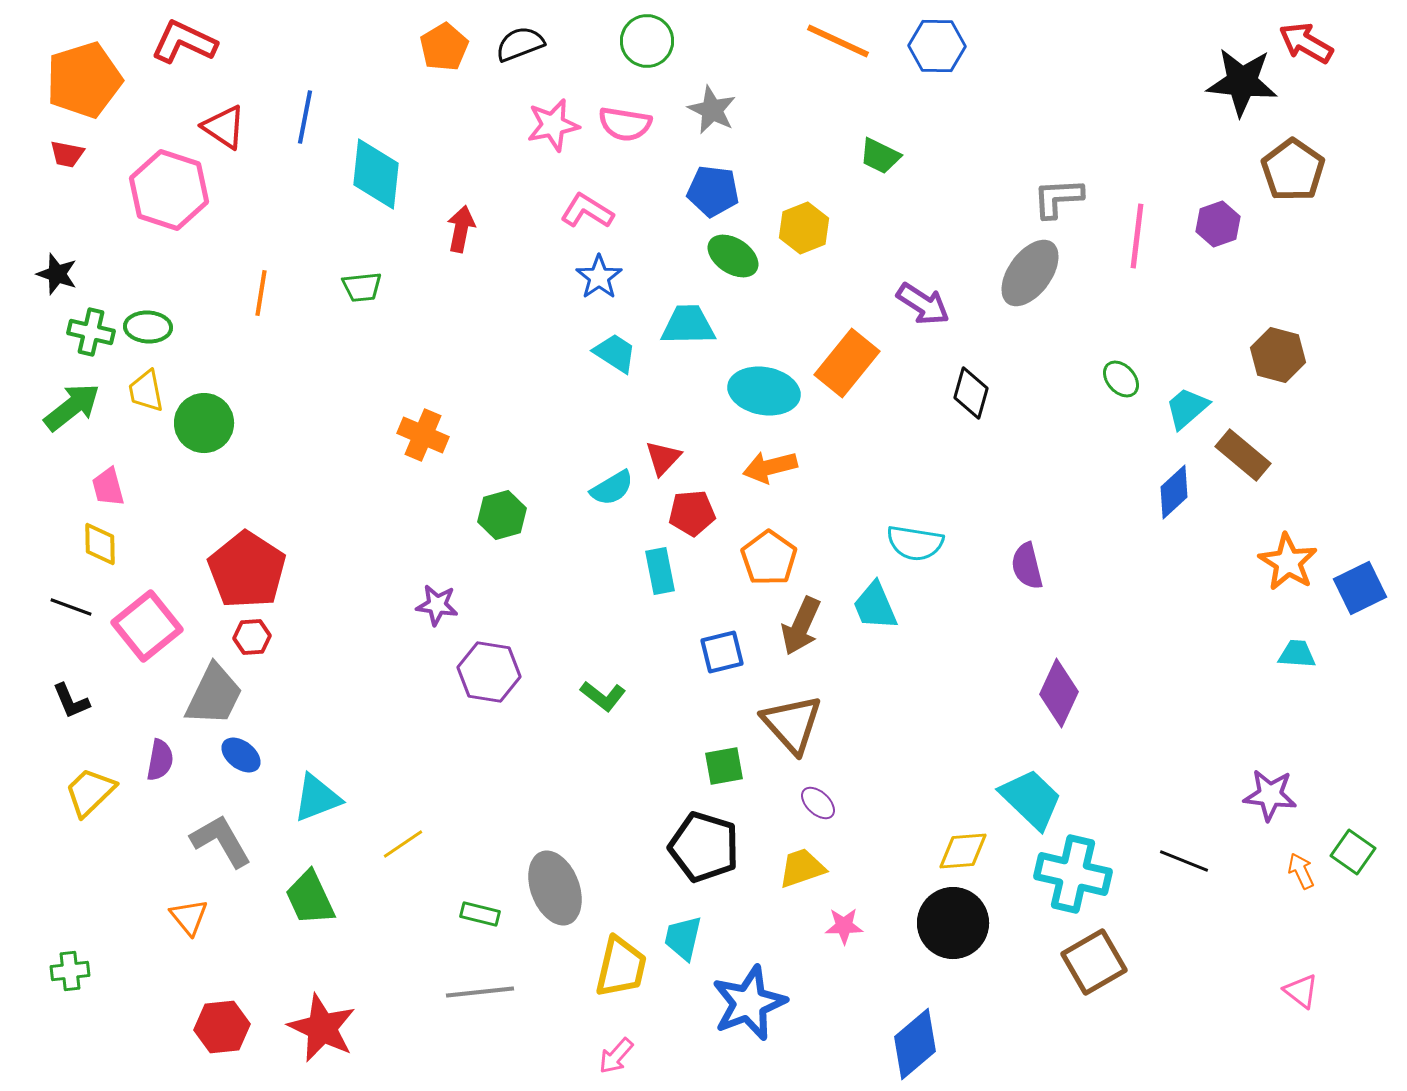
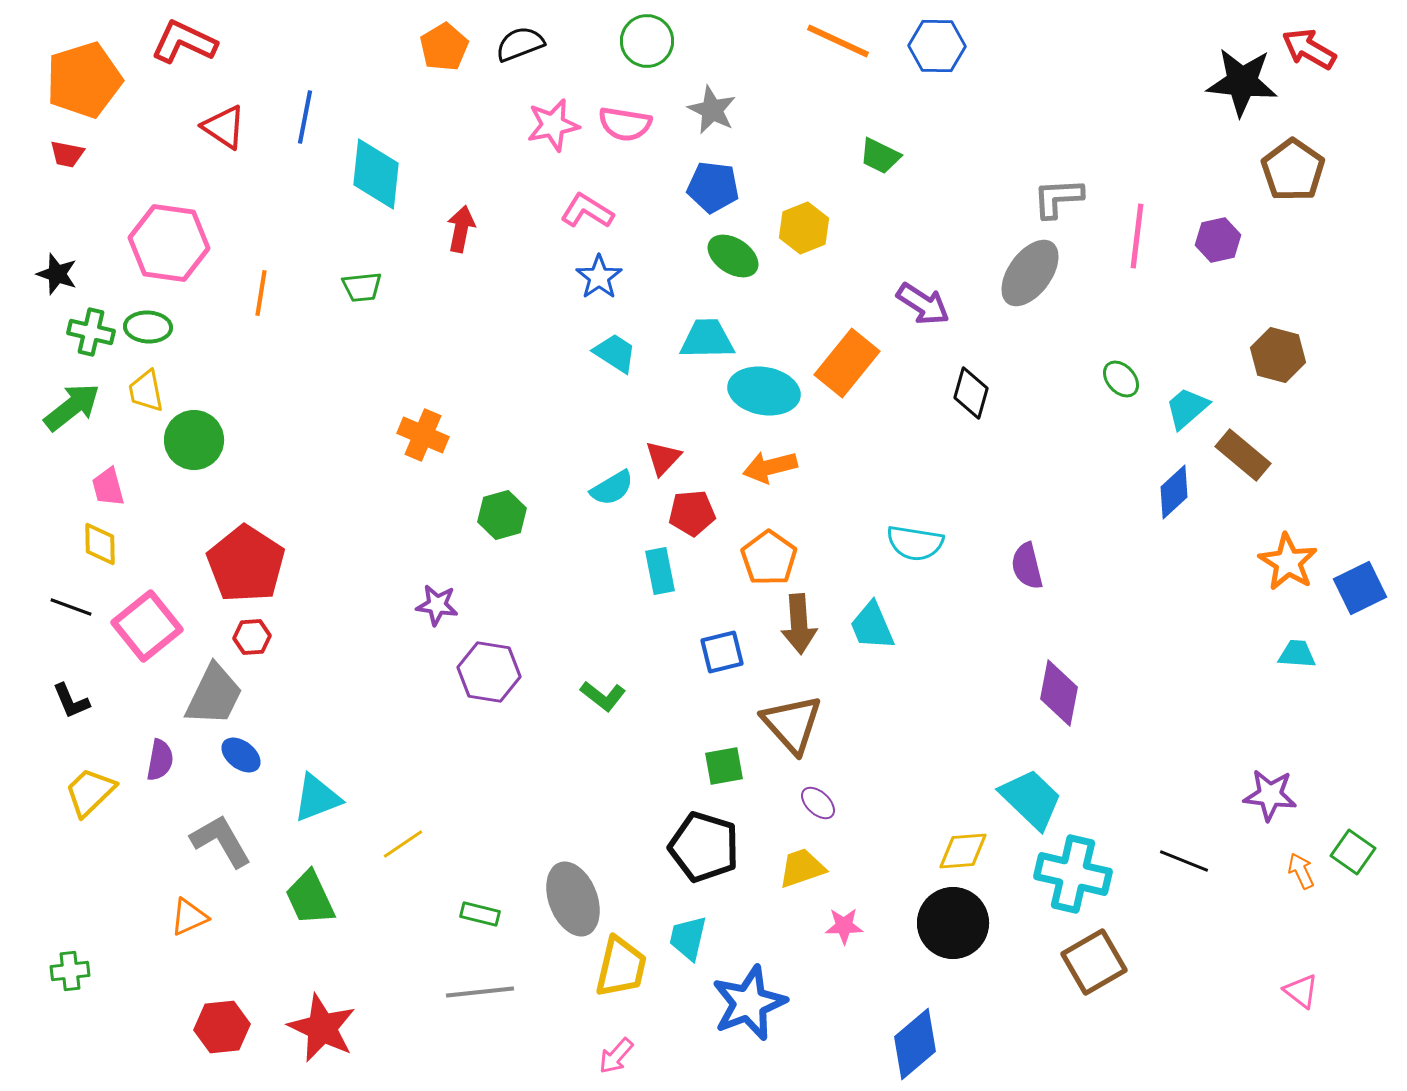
red arrow at (1306, 43): moved 3 px right, 6 px down
pink hexagon at (169, 190): moved 53 px down; rotated 10 degrees counterclockwise
blue pentagon at (713, 191): moved 4 px up
purple hexagon at (1218, 224): moved 16 px down; rotated 6 degrees clockwise
cyan trapezoid at (688, 325): moved 19 px right, 14 px down
green circle at (204, 423): moved 10 px left, 17 px down
red pentagon at (247, 570): moved 1 px left, 6 px up
cyan trapezoid at (875, 606): moved 3 px left, 20 px down
brown arrow at (801, 626): moved 2 px left, 2 px up; rotated 28 degrees counterclockwise
purple diamond at (1059, 693): rotated 14 degrees counterclockwise
gray ellipse at (555, 888): moved 18 px right, 11 px down
orange triangle at (189, 917): rotated 45 degrees clockwise
cyan trapezoid at (683, 938): moved 5 px right
